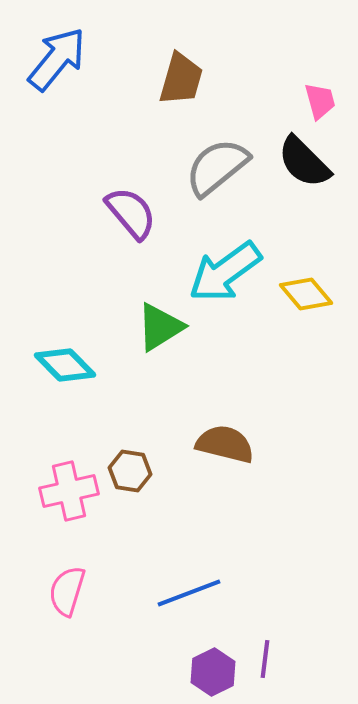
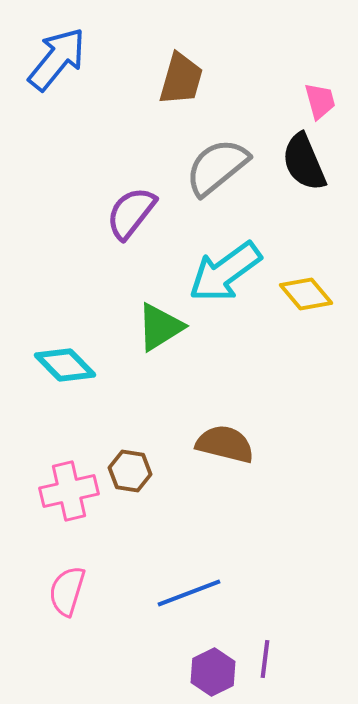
black semicircle: rotated 22 degrees clockwise
purple semicircle: rotated 102 degrees counterclockwise
